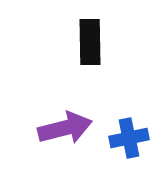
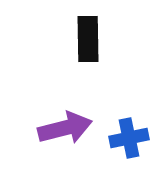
black rectangle: moved 2 px left, 3 px up
